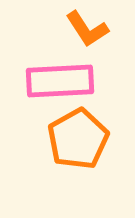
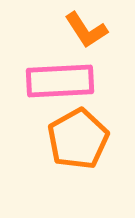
orange L-shape: moved 1 px left, 1 px down
